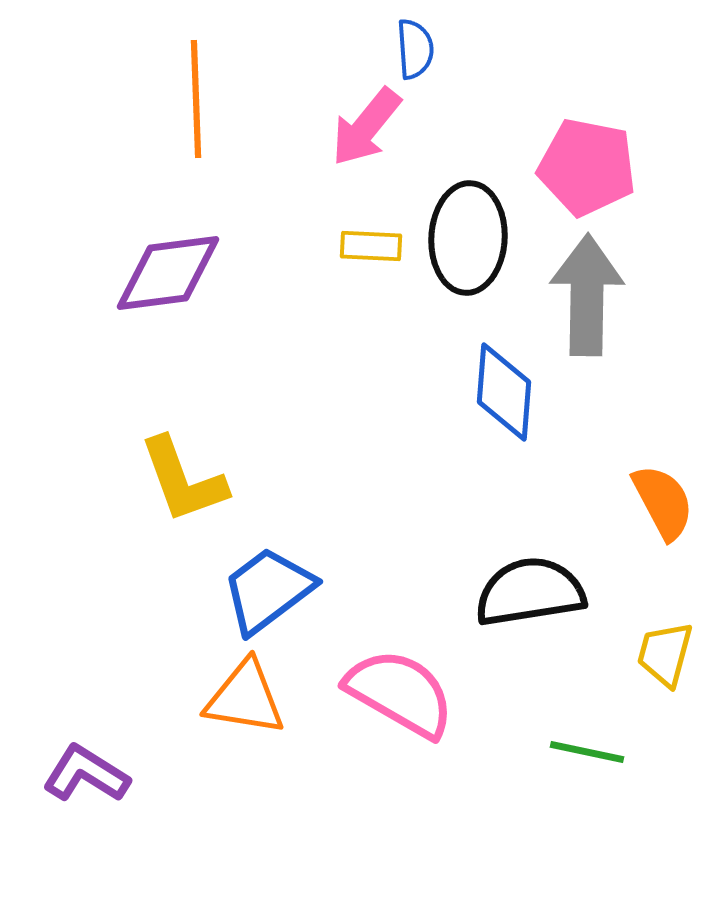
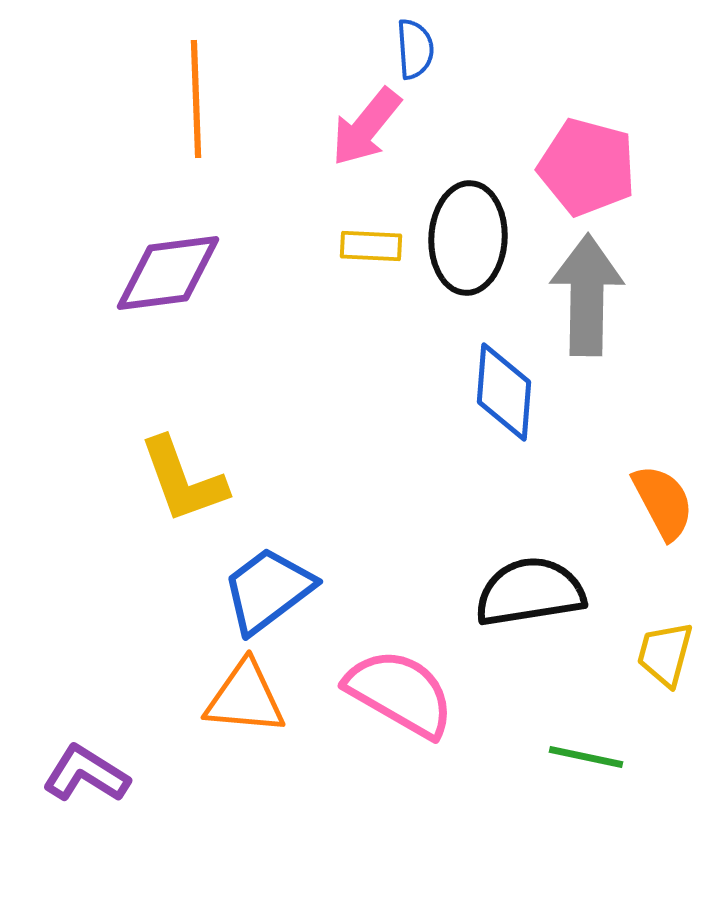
pink pentagon: rotated 4 degrees clockwise
orange triangle: rotated 4 degrees counterclockwise
green line: moved 1 px left, 5 px down
